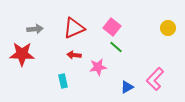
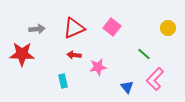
gray arrow: moved 2 px right
green line: moved 28 px right, 7 px down
blue triangle: rotated 40 degrees counterclockwise
